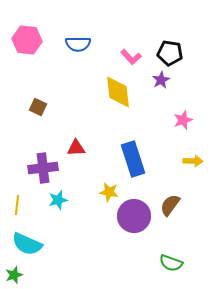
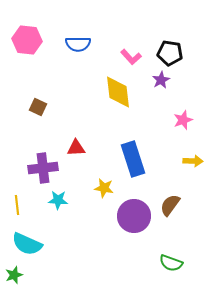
yellow star: moved 5 px left, 4 px up
cyan star: rotated 18 degrees clockwise
yellow line: rotated 12 degrees counterclockwise
